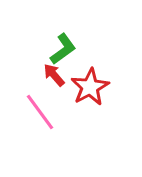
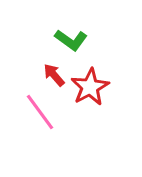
green L-shape: moved 8 px right, 9 px up; rotated 72 degrees clockwise
